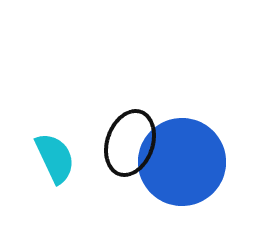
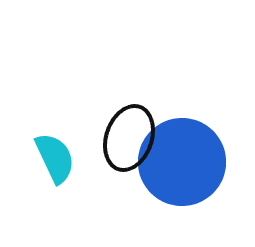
black ellipse: moved 1 px left, 5 px up
